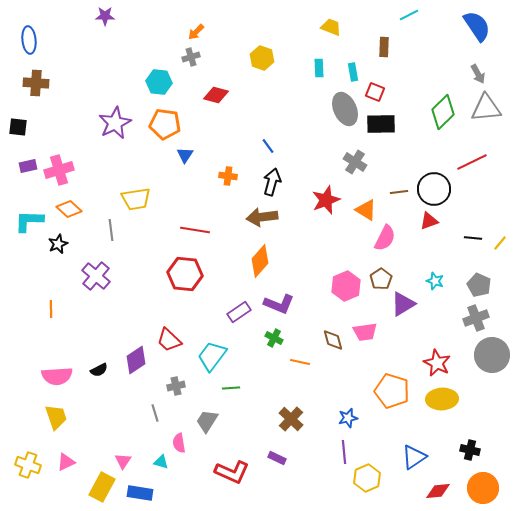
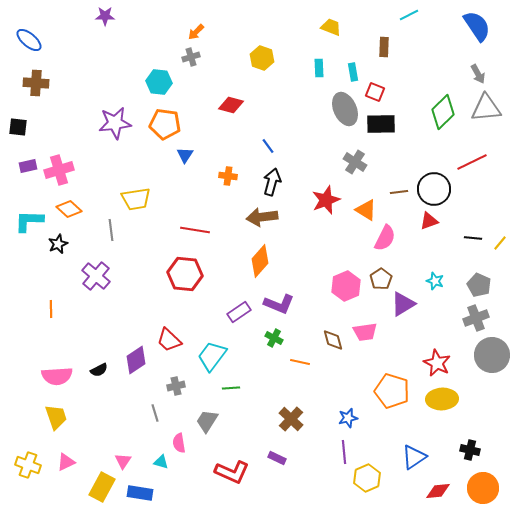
blue ellipse at (29, 40): rotated 44 degrees counterclockwise
red diamond at (216, 95): moved 15 px right, 10 px down
purple star at (115, 123): rotated 20 degrees clockwise
